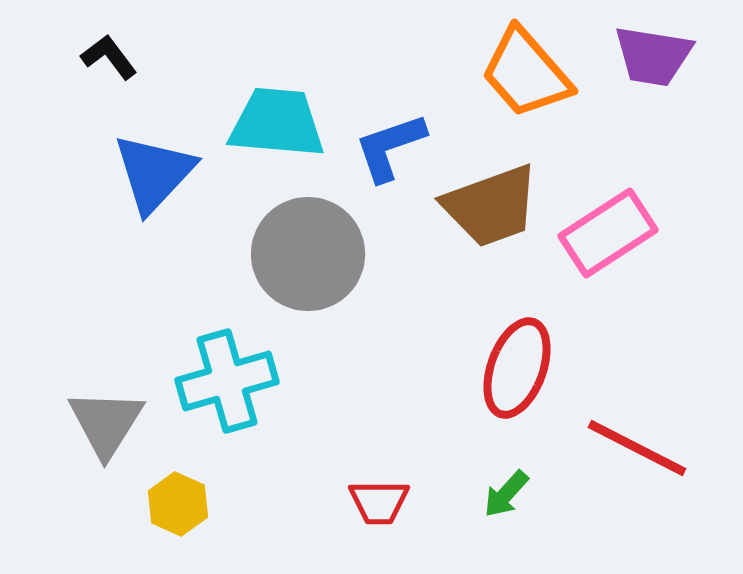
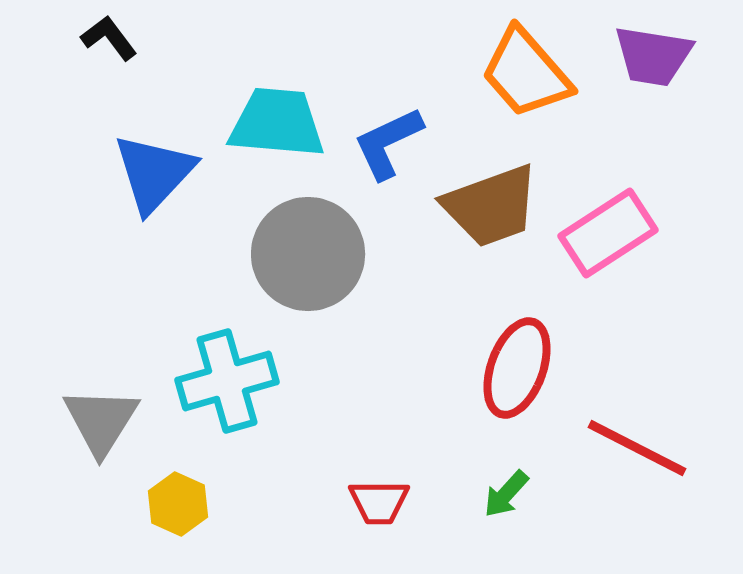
black L-shape: moved 19 px up
blue L-shape: moved 2 px left, 4 px up; rotated 6 degrees counterclockwise
gray triangle: moved 5 px left, 2 px up
